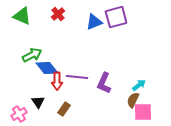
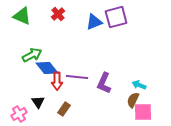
cyan arrow: rotated 120 degrees counterclockwise
